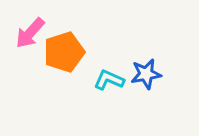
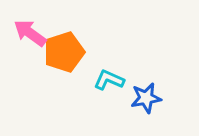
pink arrow: rotated 84 degrees clockwise
blue star: moved 24 px down
